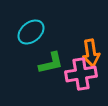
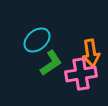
cyan ellipse: moved 6 px right, 8 px down
green L-shape: rotated 20 degrees counterclockwise
